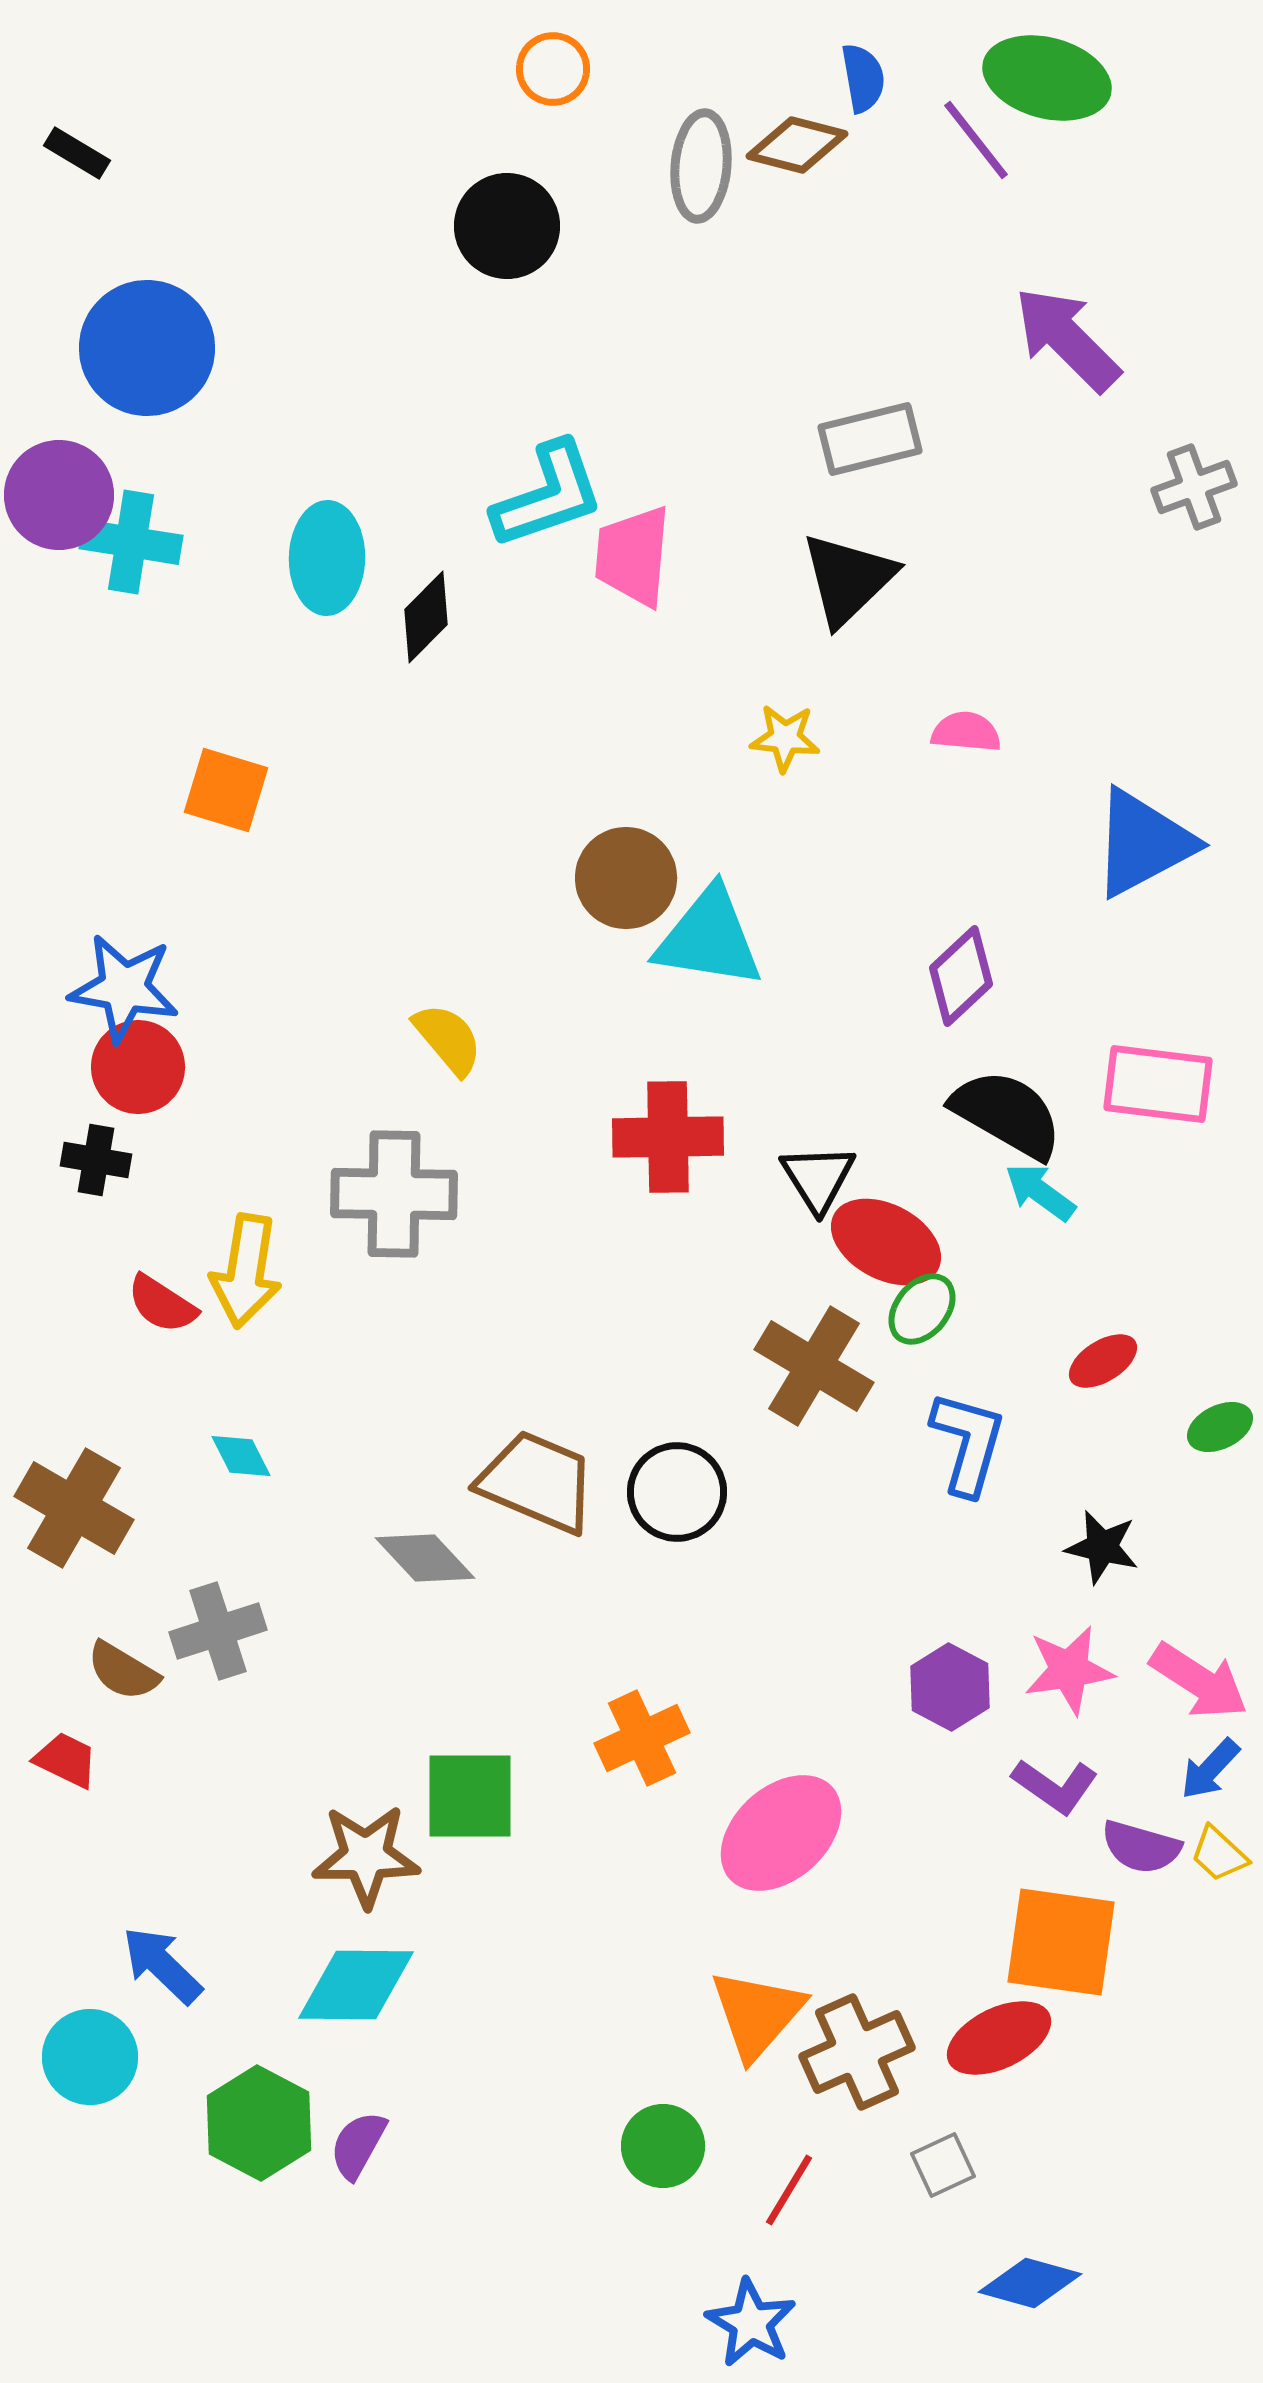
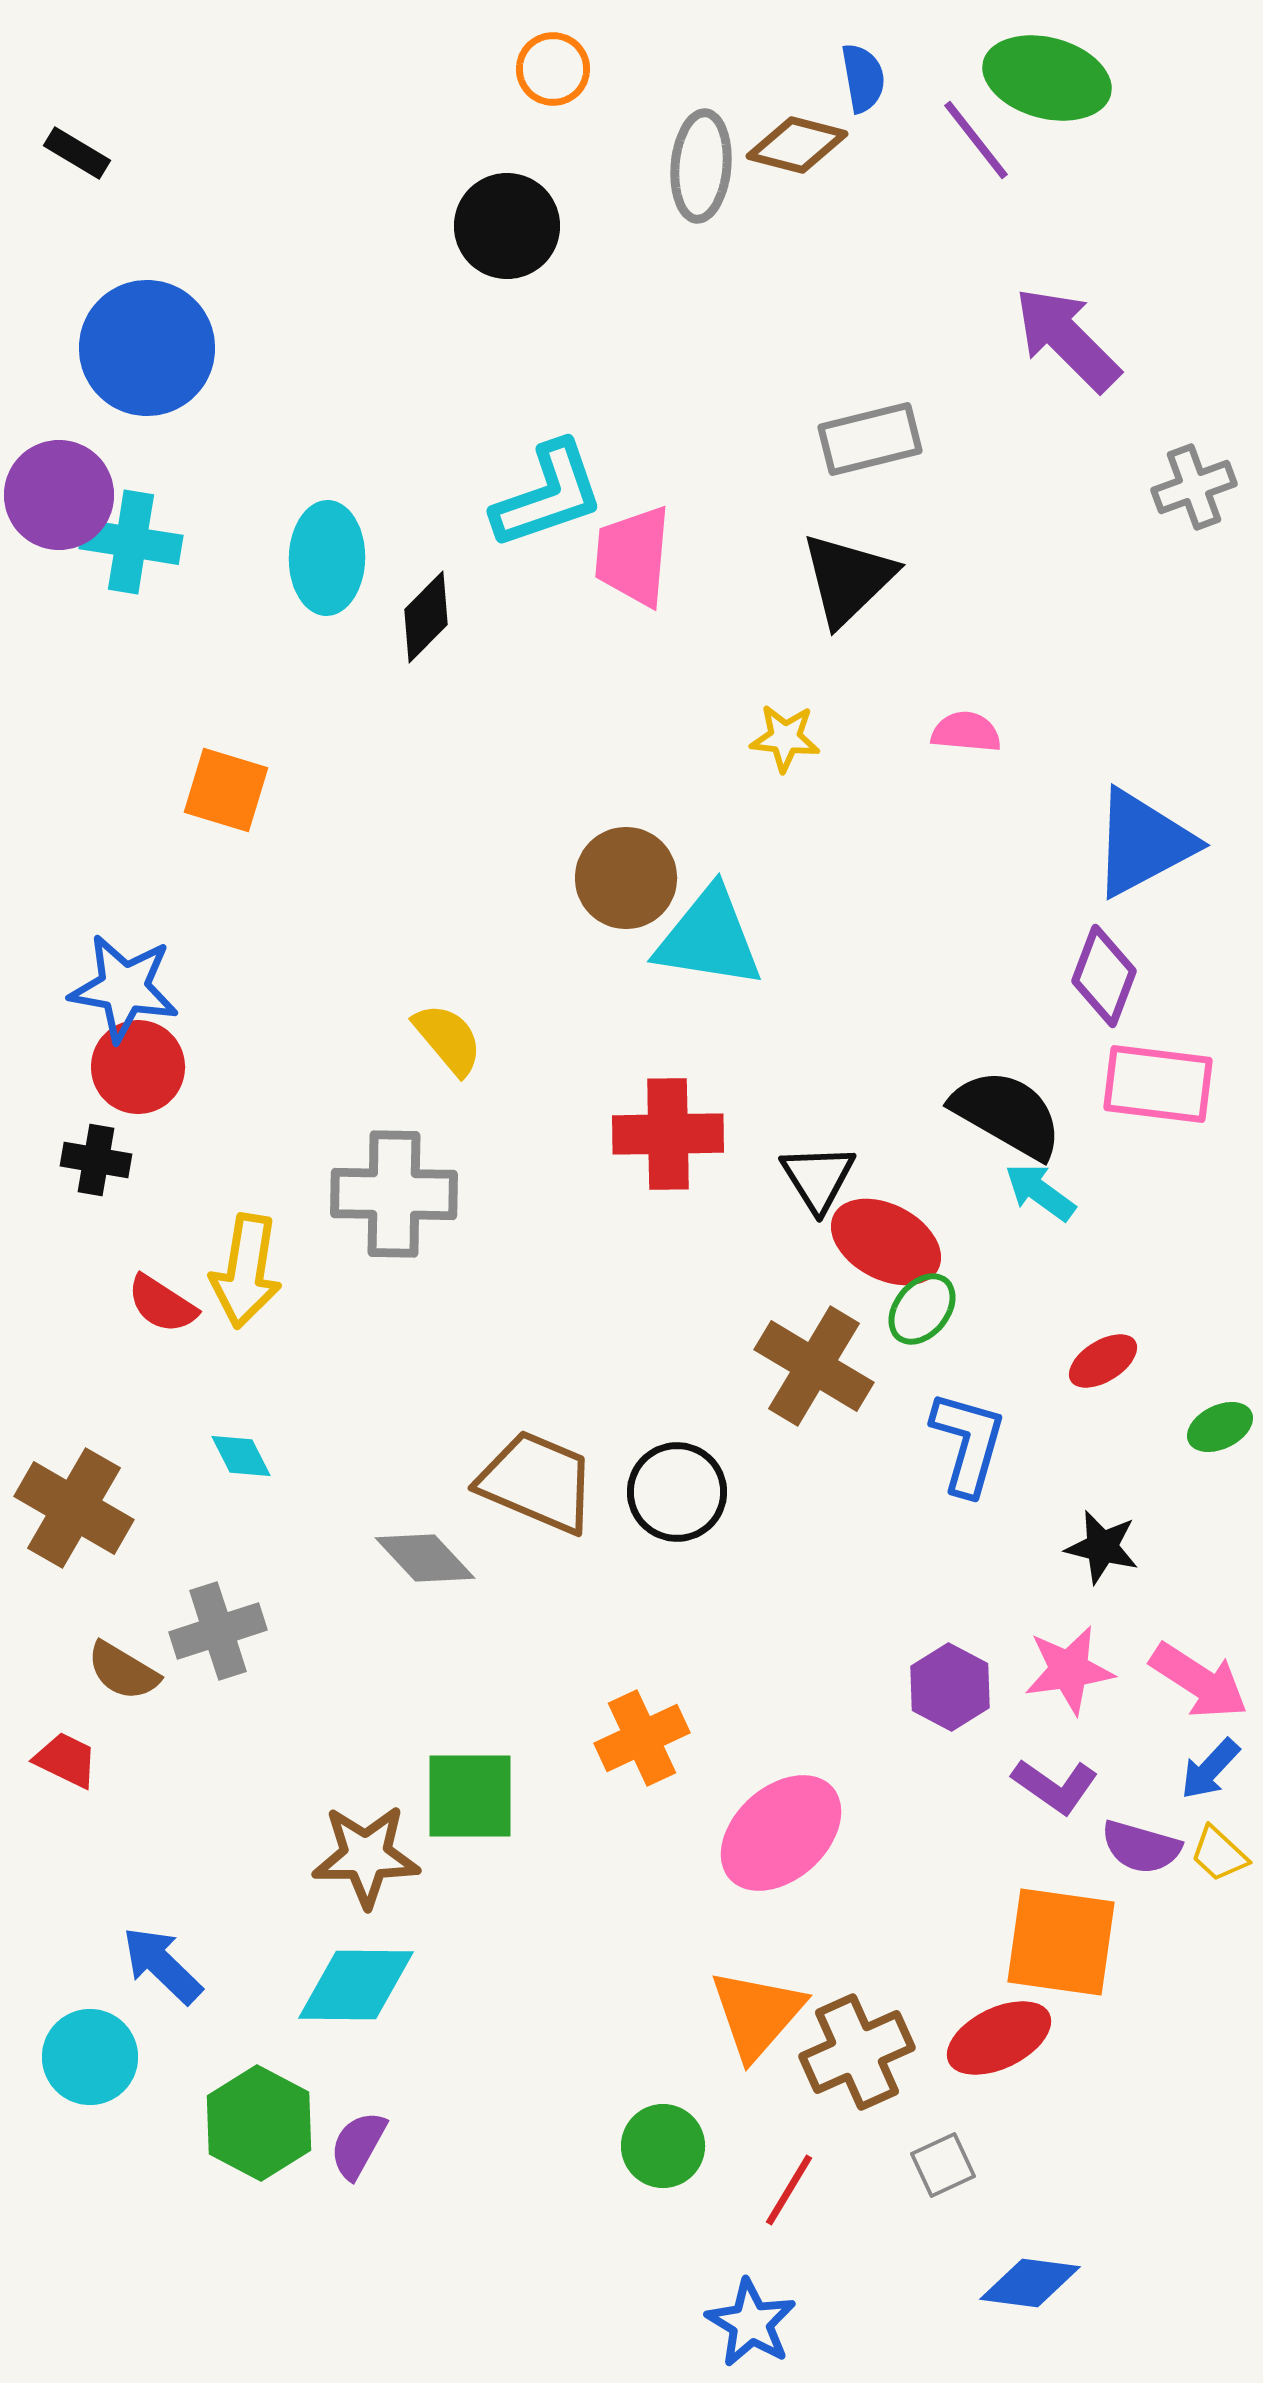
purple diamond at (961, 976): moved 143 px right; rotated 26 degrees counterclockwise
red cross at (668, 1137): moved 3 px up
blue diamond at (1030, 2283): rotated 8 degrees counterclockwise
